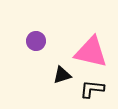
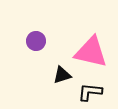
black L-shape: moved 2 px left, 3 px down
